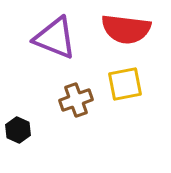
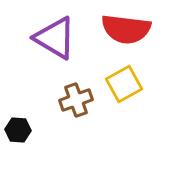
purple triangle: rotated 9 degrees clockwise
yellow square: moved 1 px left; rotated 18 degrees counterclockwise
black hexagon: rotated 20 degrees counterclockwise
